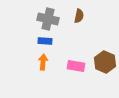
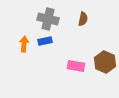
brown semicircle: moved 4 px right, 3 px down
blue rectangle: rotated 16 degrees counterclockwise
orange arrow: moved 19 px left, 18 px up
